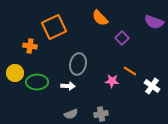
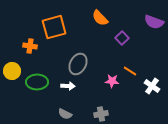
orange square: rotated 10 degrees clockwise
gray ellipse: rotated 15 degrees clockwise
yellow circle: moved 3 px left, 2 px up
gray semicircle: moved 6 px left; rotated 48 degrees clockwise
